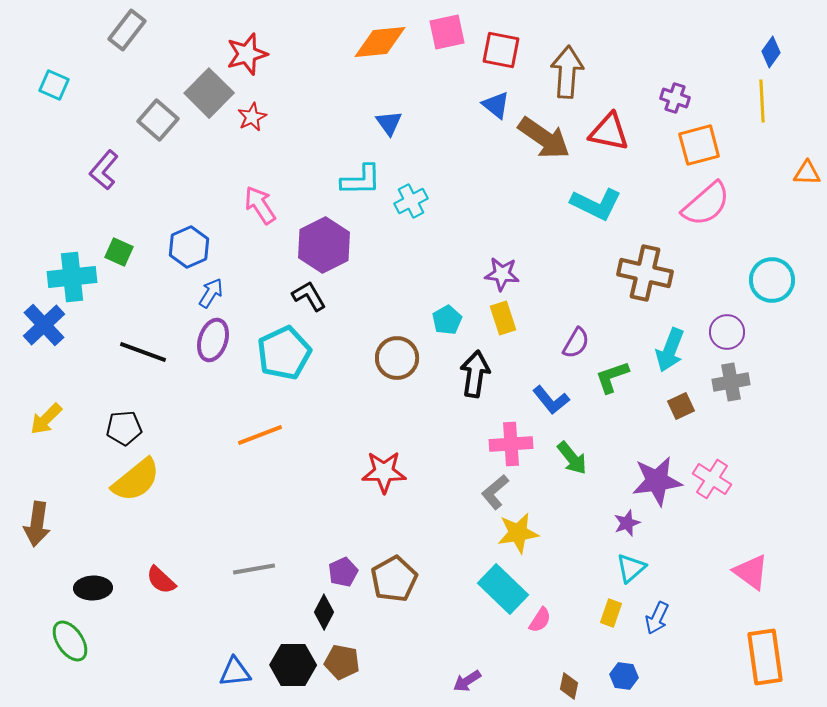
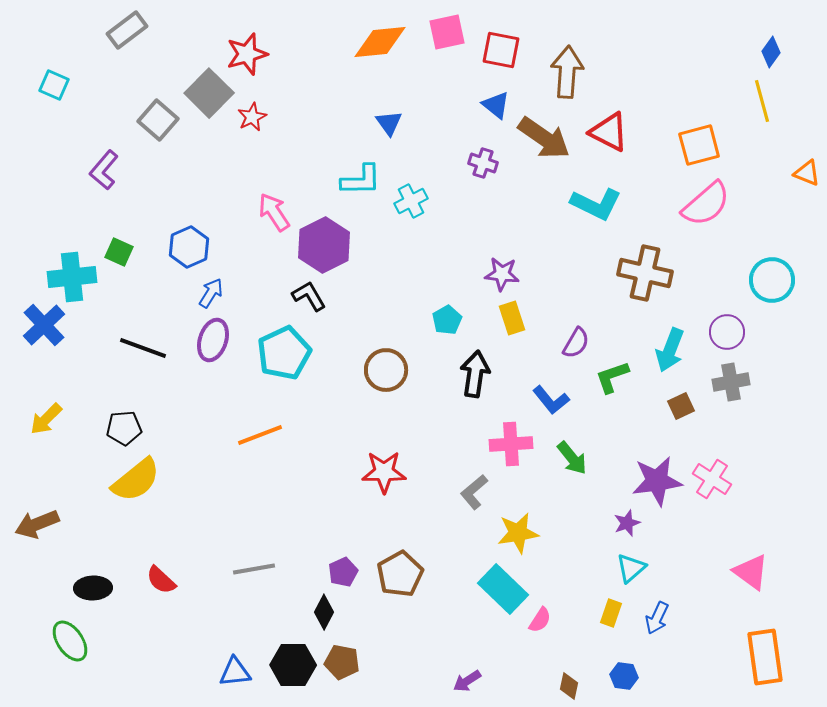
gray rectangle at (127, 30): rotated 15 degrees clockwise
purple cross at (675, 98): moved 192 px left, 65 px down
yellow line at (762, 101): rotated 12 degrees counterclockwise
red triangle at (609, 132): rotated 15 degrees clockwise
orange triangle at (807, 173): rotated 20 degrees clockwise
pink arrow at (260, 205): moved 14 px right, 7 px down
yellow rectangle at (503, 318): moved 9 px right
black line at (143, 352): moved 4 px up
brown circle at (397, 358): moved 11 px left, 12 px down
gray L-shape at (495, 492): moved 21 px left
brown arrow at (37, 524): rotated 60 degrees clockwise
brown pentagon at (394, 579): moved 6 px right, 5 px up
